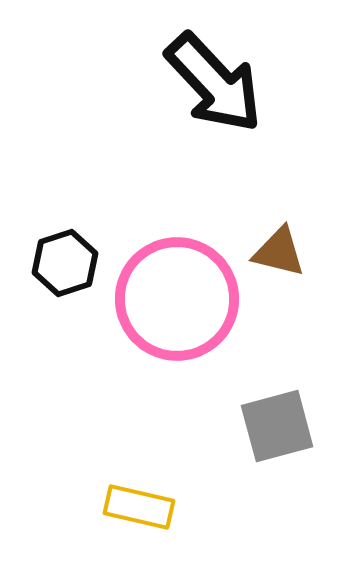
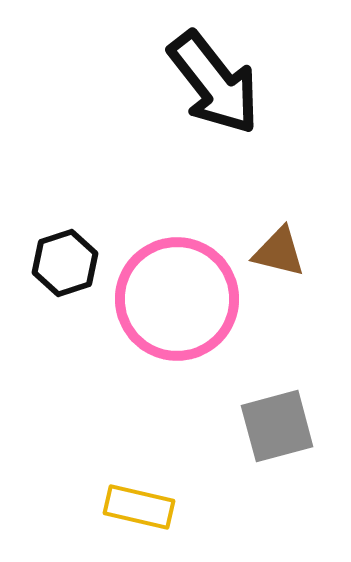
black arrow: rotated 5 degrees clockwise
